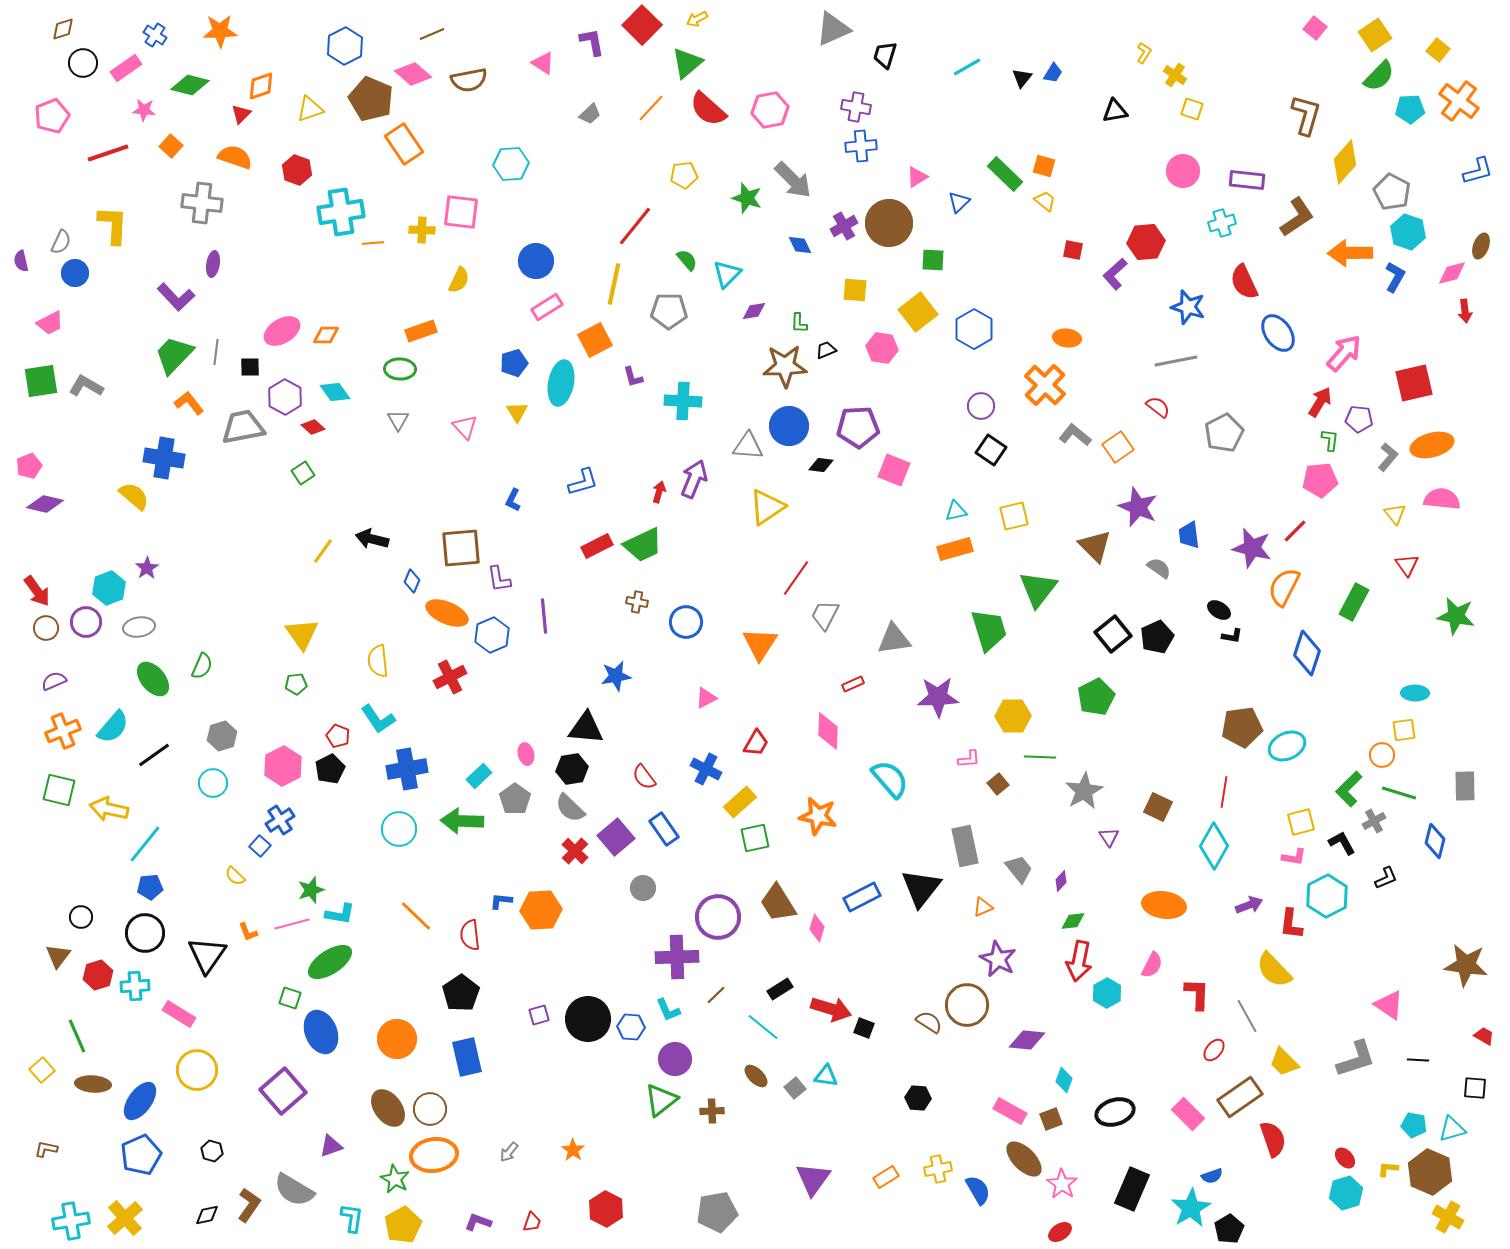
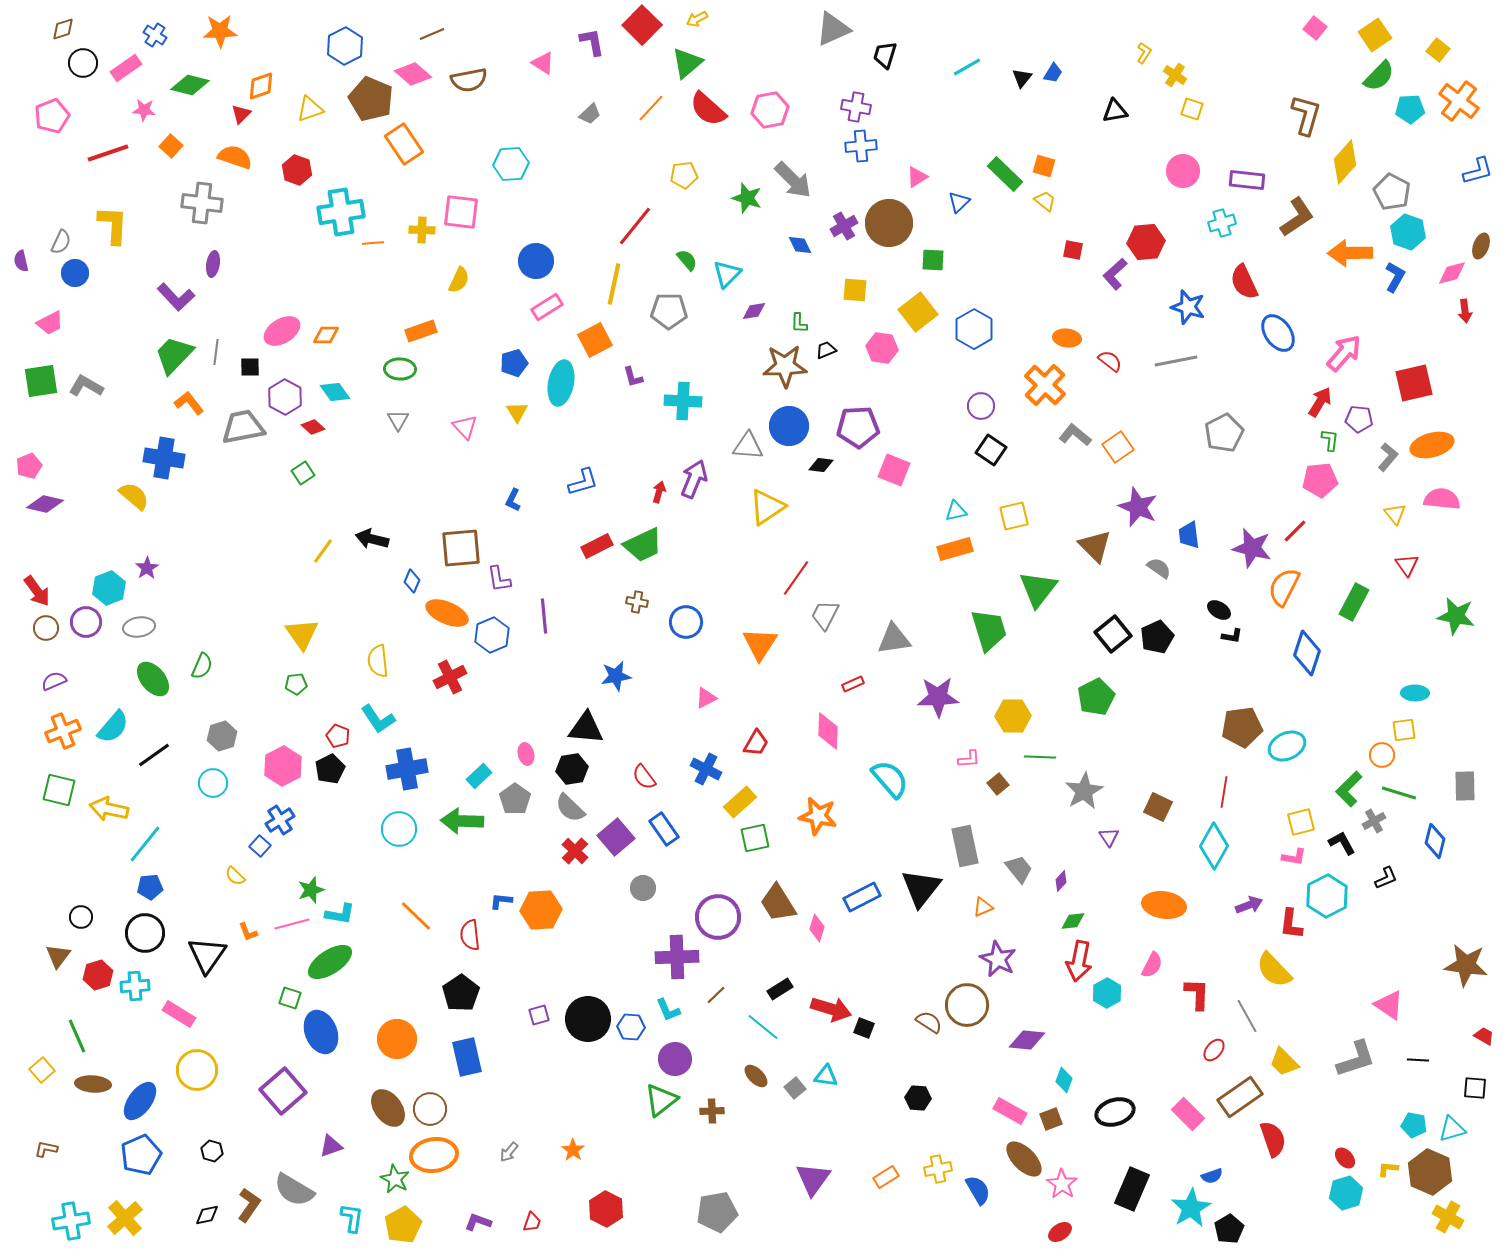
red semicircle at (1158, 407): moved 48 px left, 46 px up
